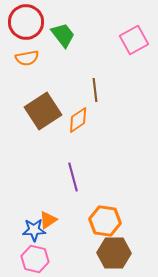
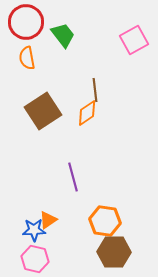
orange semicircle: rotated 90 degrees clockwise
orange diamond: moved 9 px right, 7 px up
brown hexagon: moved 1 px up
